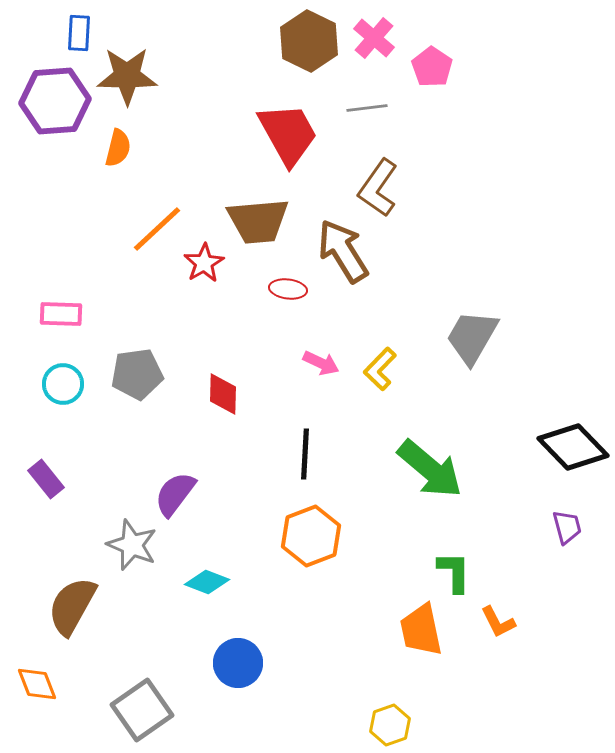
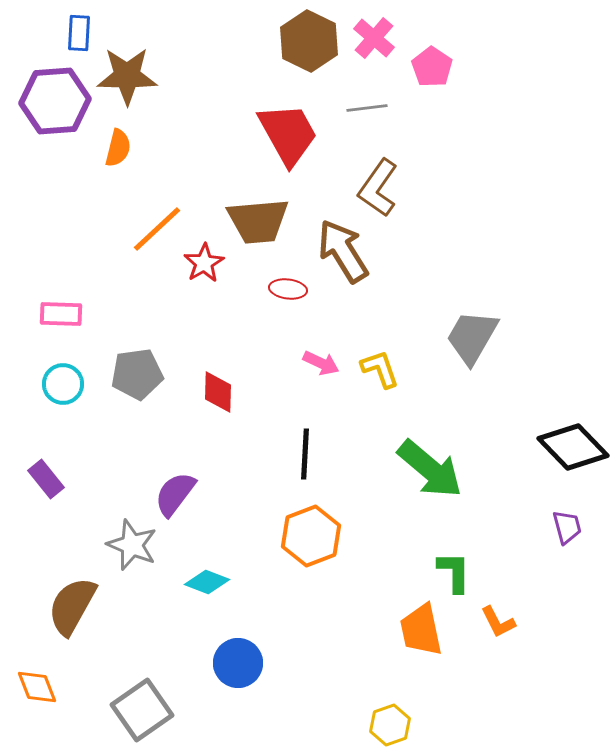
yellow L-shape: rotated 117 degrees clockwise
red diamond: moved 5 px left, 2 px up
orange diamond: moved 3 px down
